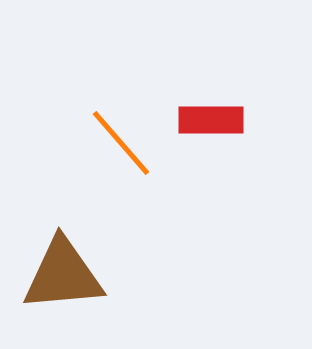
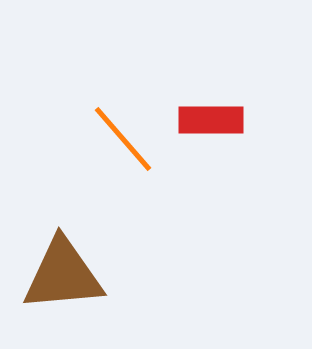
orange line: moved 2 px right, 4 px up
